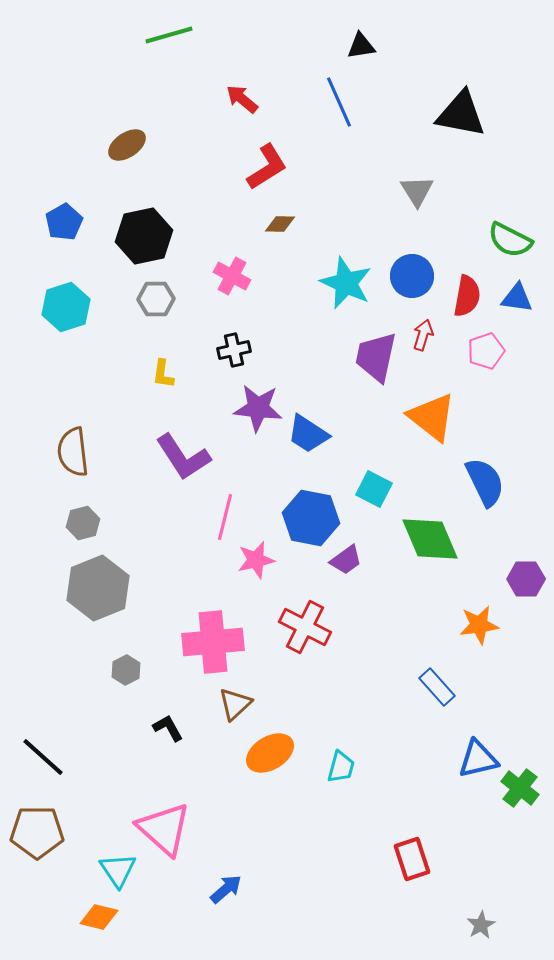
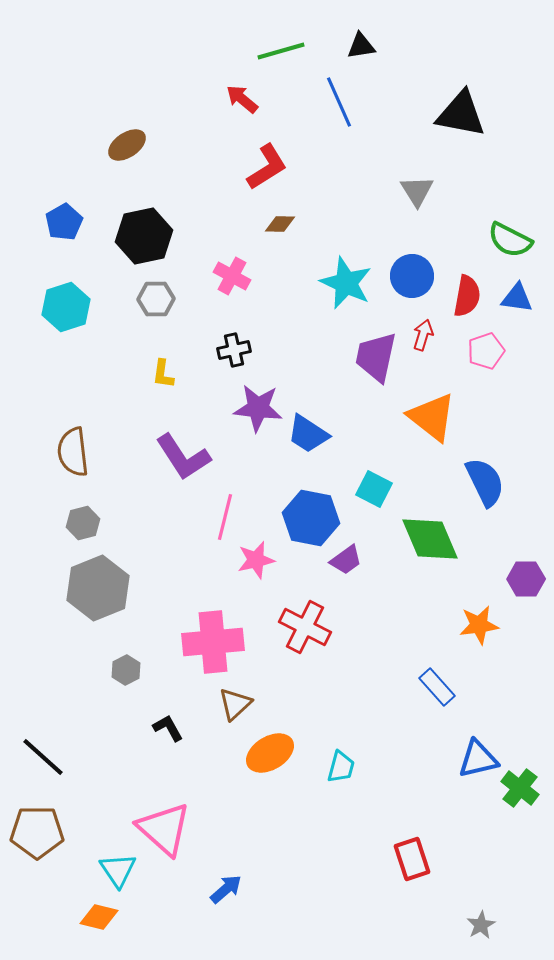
green line at (169, 35): moved 112 px right, 16 px down
